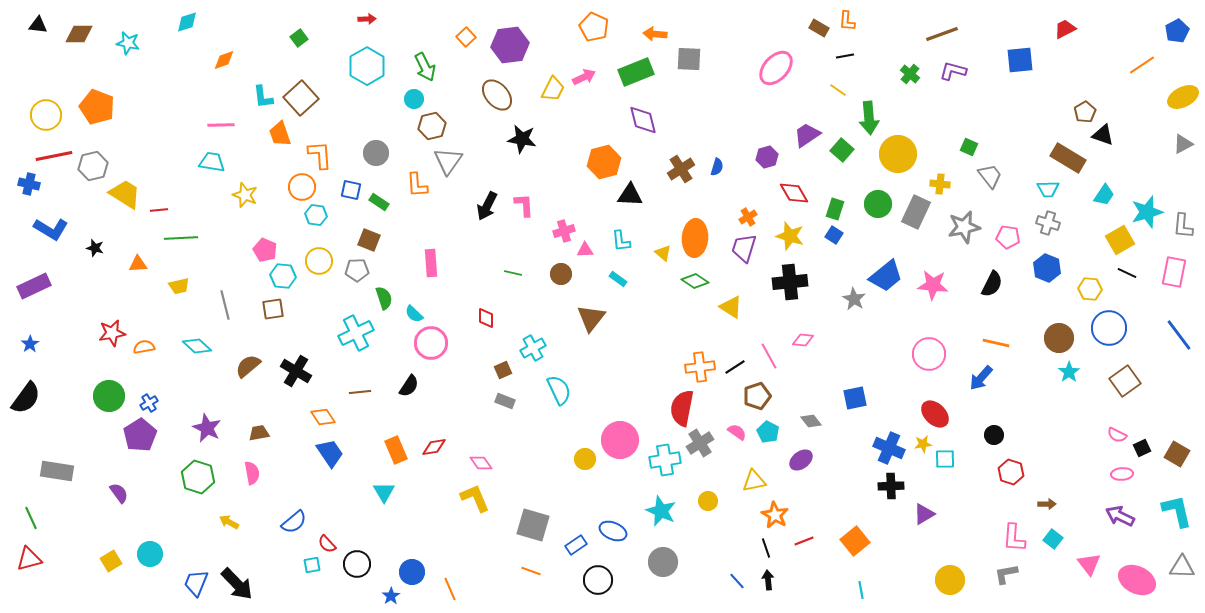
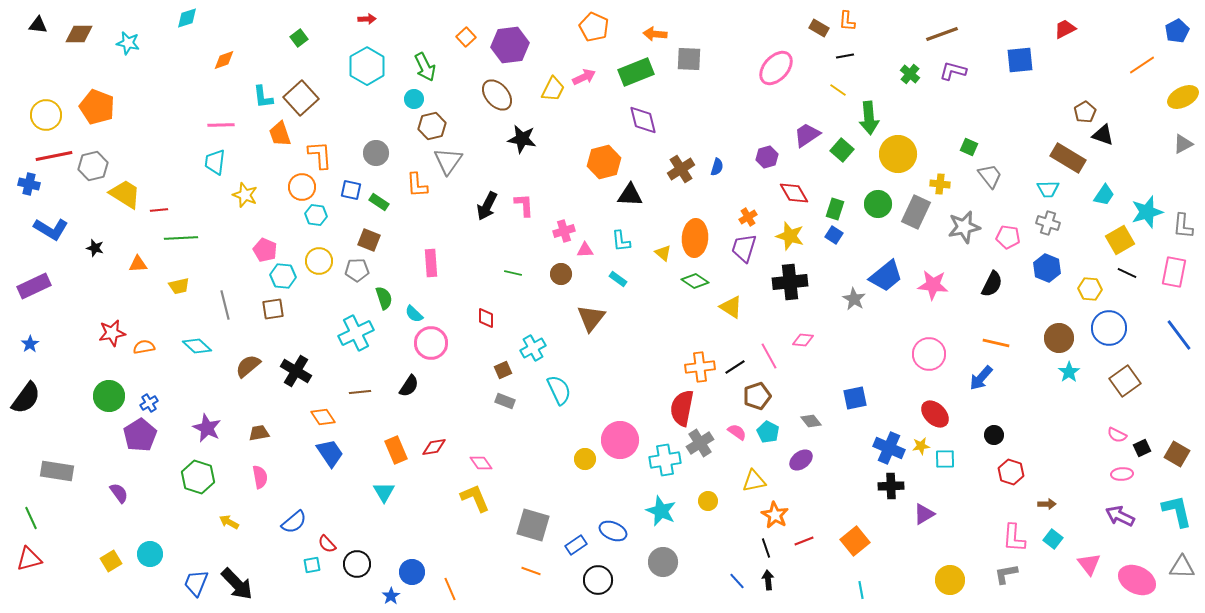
cyan diamond at (187, 22): moved 4 px up
cyan trapezoid at (212, 162): moved 3 px right; rotated 92 degrees counterclockwise
yellow star at (923, 444): moved 2 px left, 2 px down
pink semicircle at (252, 473): moved 8 px right, 4 px down
